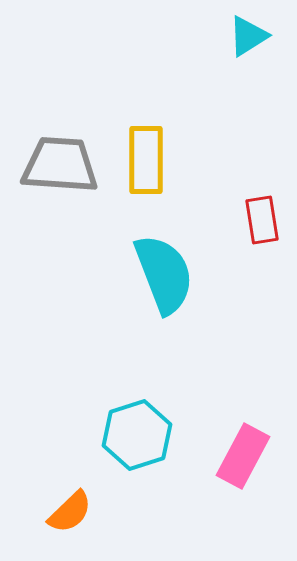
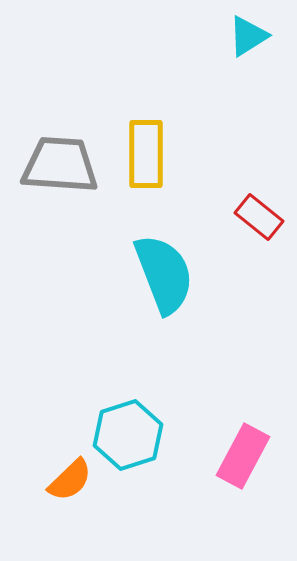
yellow rectangle: moved 6 px up
red rectangle: moved 3 px left, 3 px up; rotated 42 degrees counterclockwise
cyan hexagon: moved 9 px left
orange semicircle: moved 32 px up
